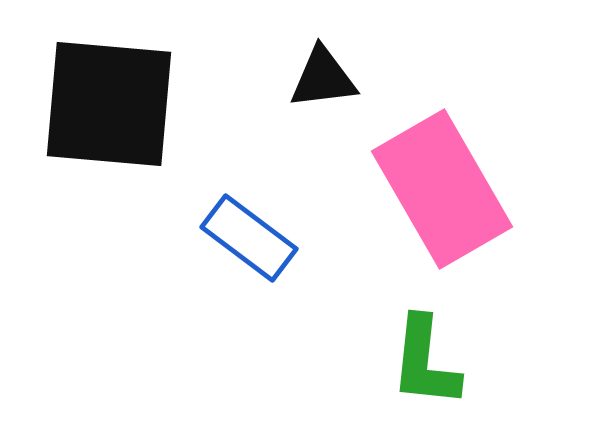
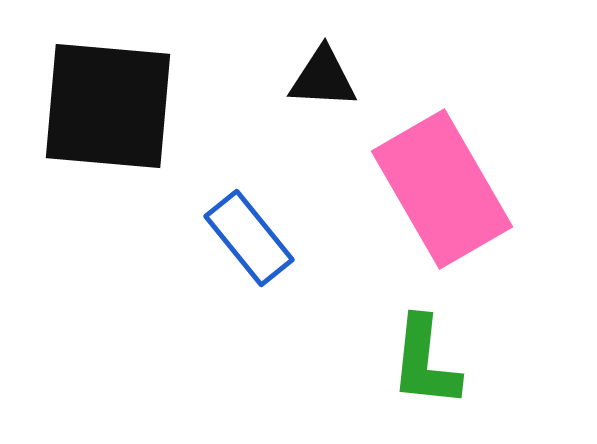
black triangle: rotated 10 degrees clockwise
black square: moved 1 px left, 2 px down
blue rectangle: rotated 14 degrees clockwise
